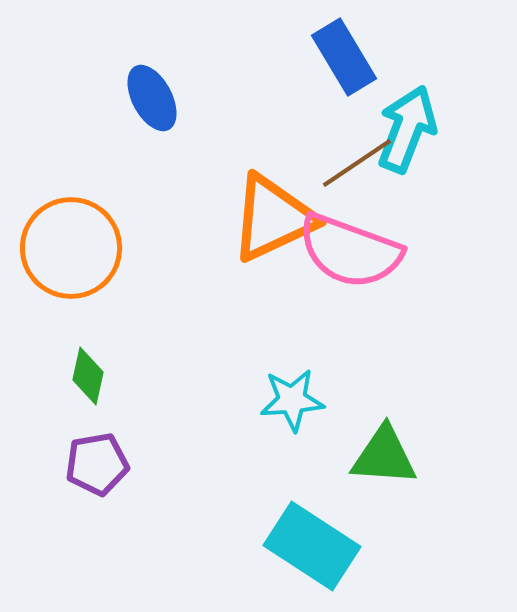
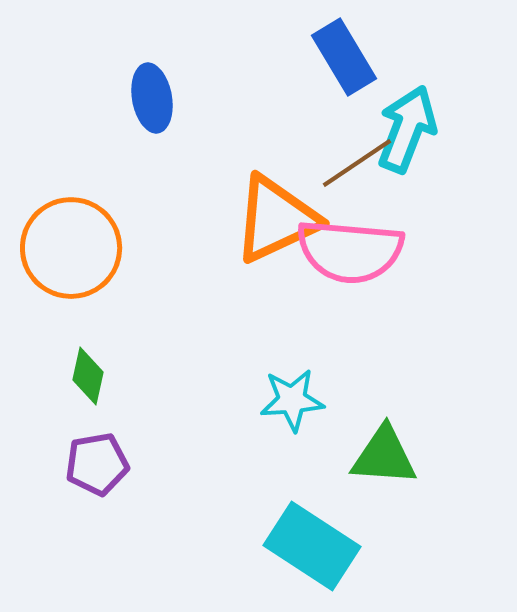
blue ellipse: rotated 18 degrees clockwise
orange triangle: moved 3 px right, 1 px down
pink semicircle: rotated 15 degrees counterclockwise
